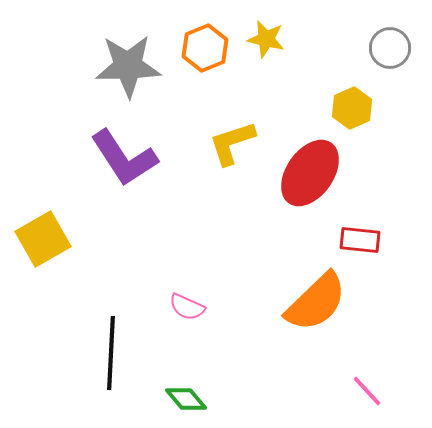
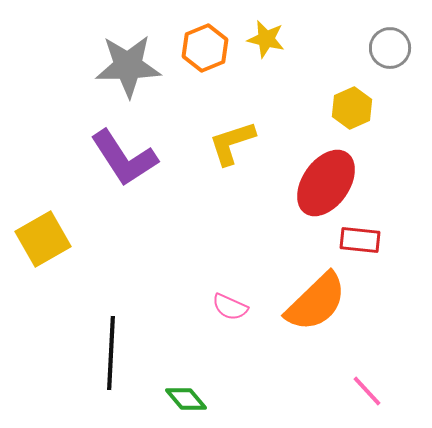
red ellipse: moved 16 px right, 10 px down
pink semicircle: moved 43 px right
